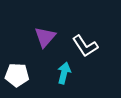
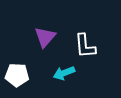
white L-shape: rotated 28 degrees clockwise
cyan arrow: rotated 125 degrees counterclockwise
